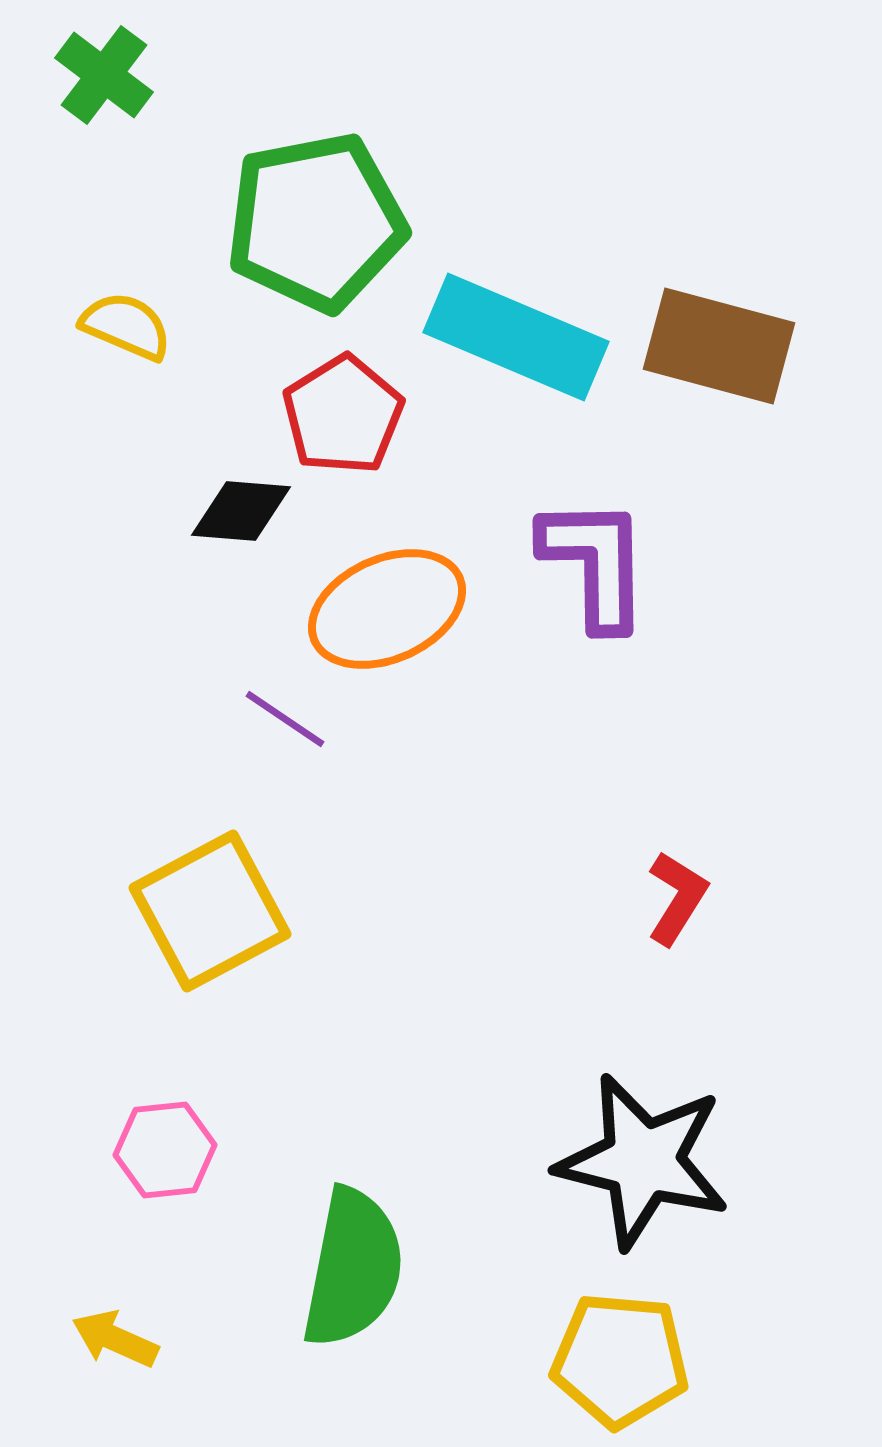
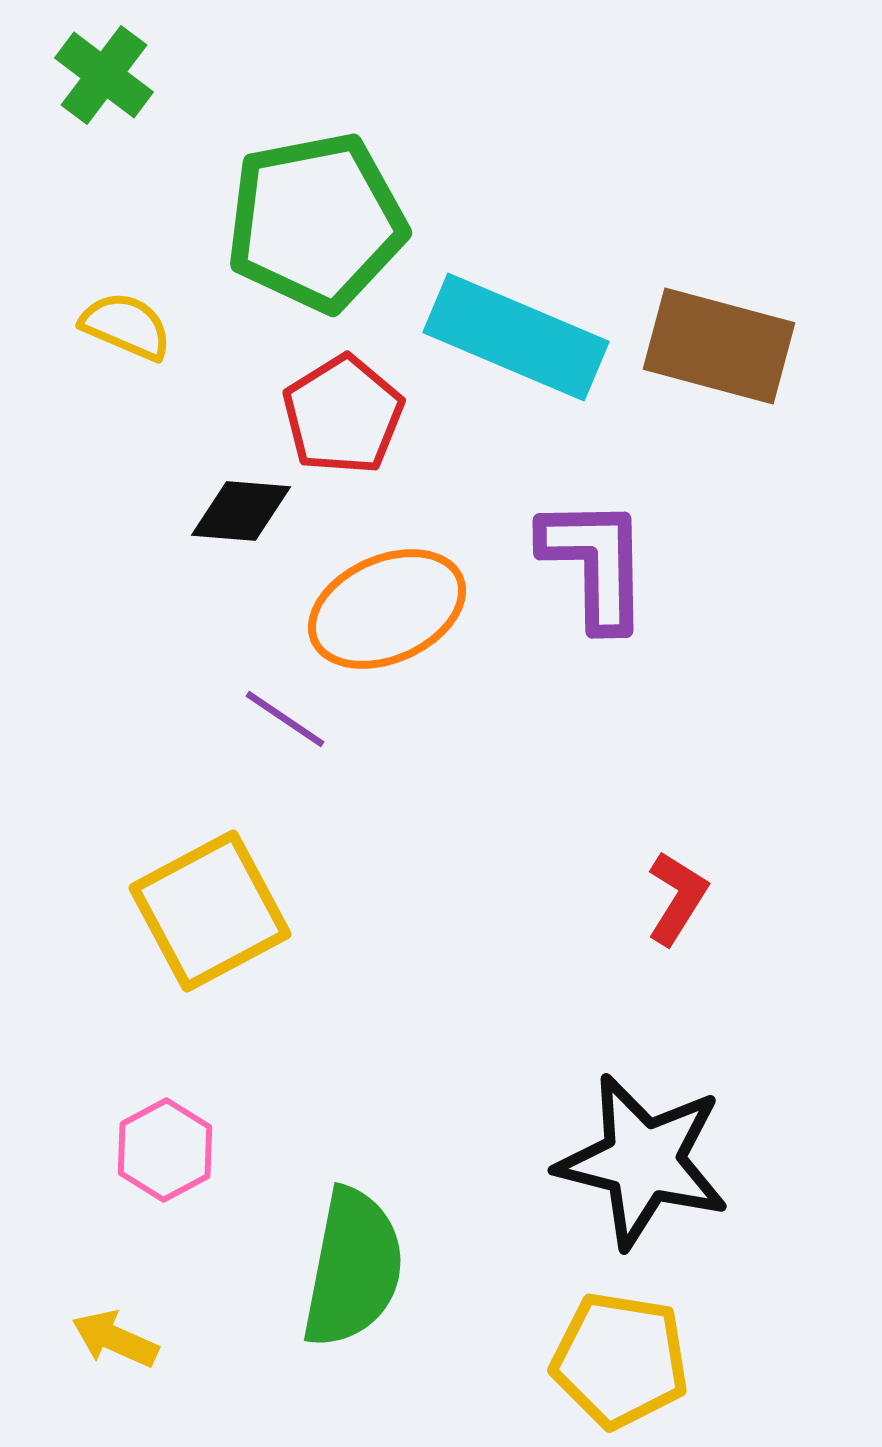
pink hexagon: rotated 22 degrees counterclockwise
yellow pentagon: rotated 4 degrees clockwise
